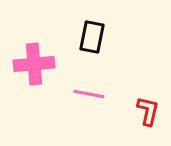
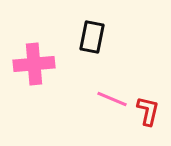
pink line: moved 23 px right, 5 px down; rotated 12 degrees clockwise
